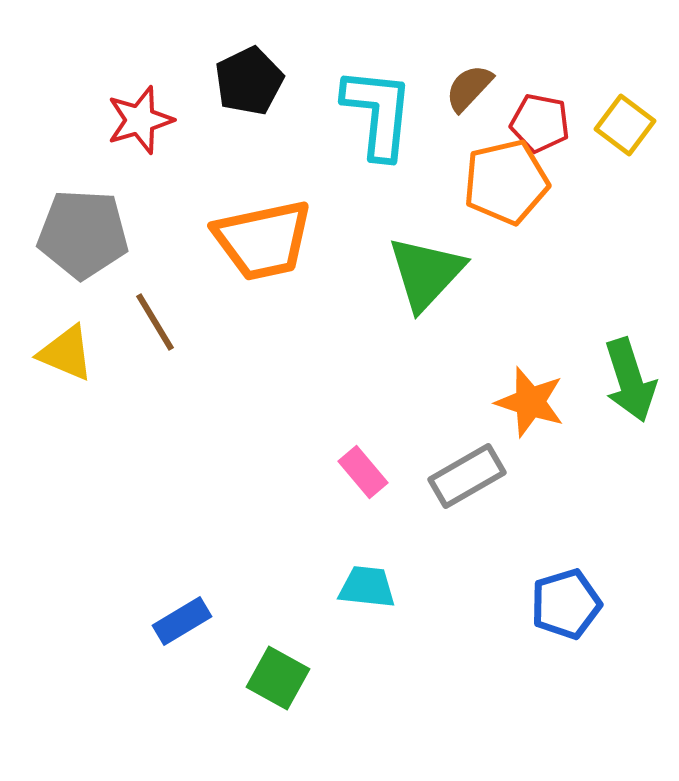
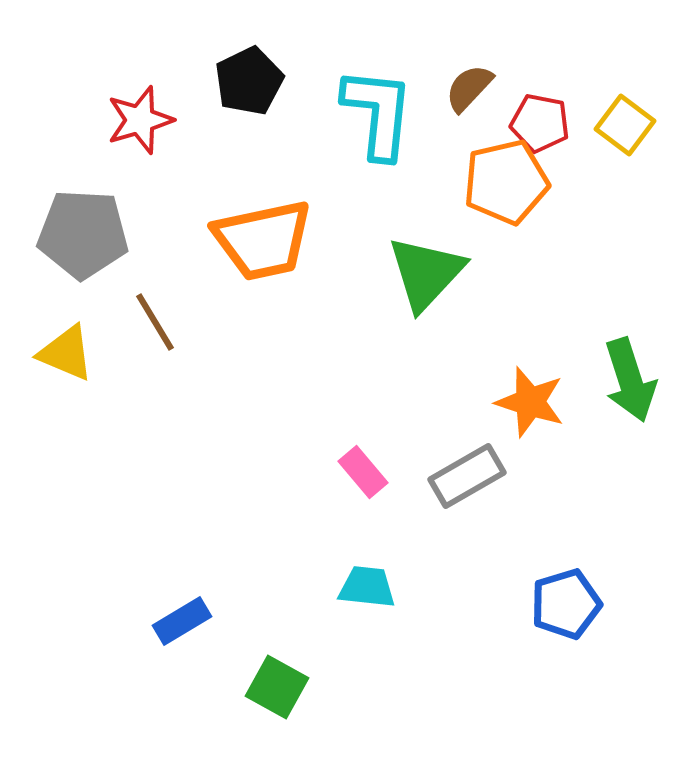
green square: moved 1 px left, 9 px down
